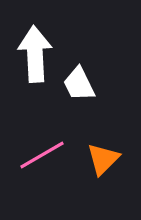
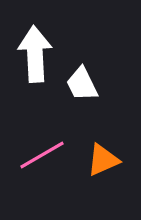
white trapezoid: moved 3 px right
orange triangle: moved 1 px down; rotated 21 degrees clockwise
